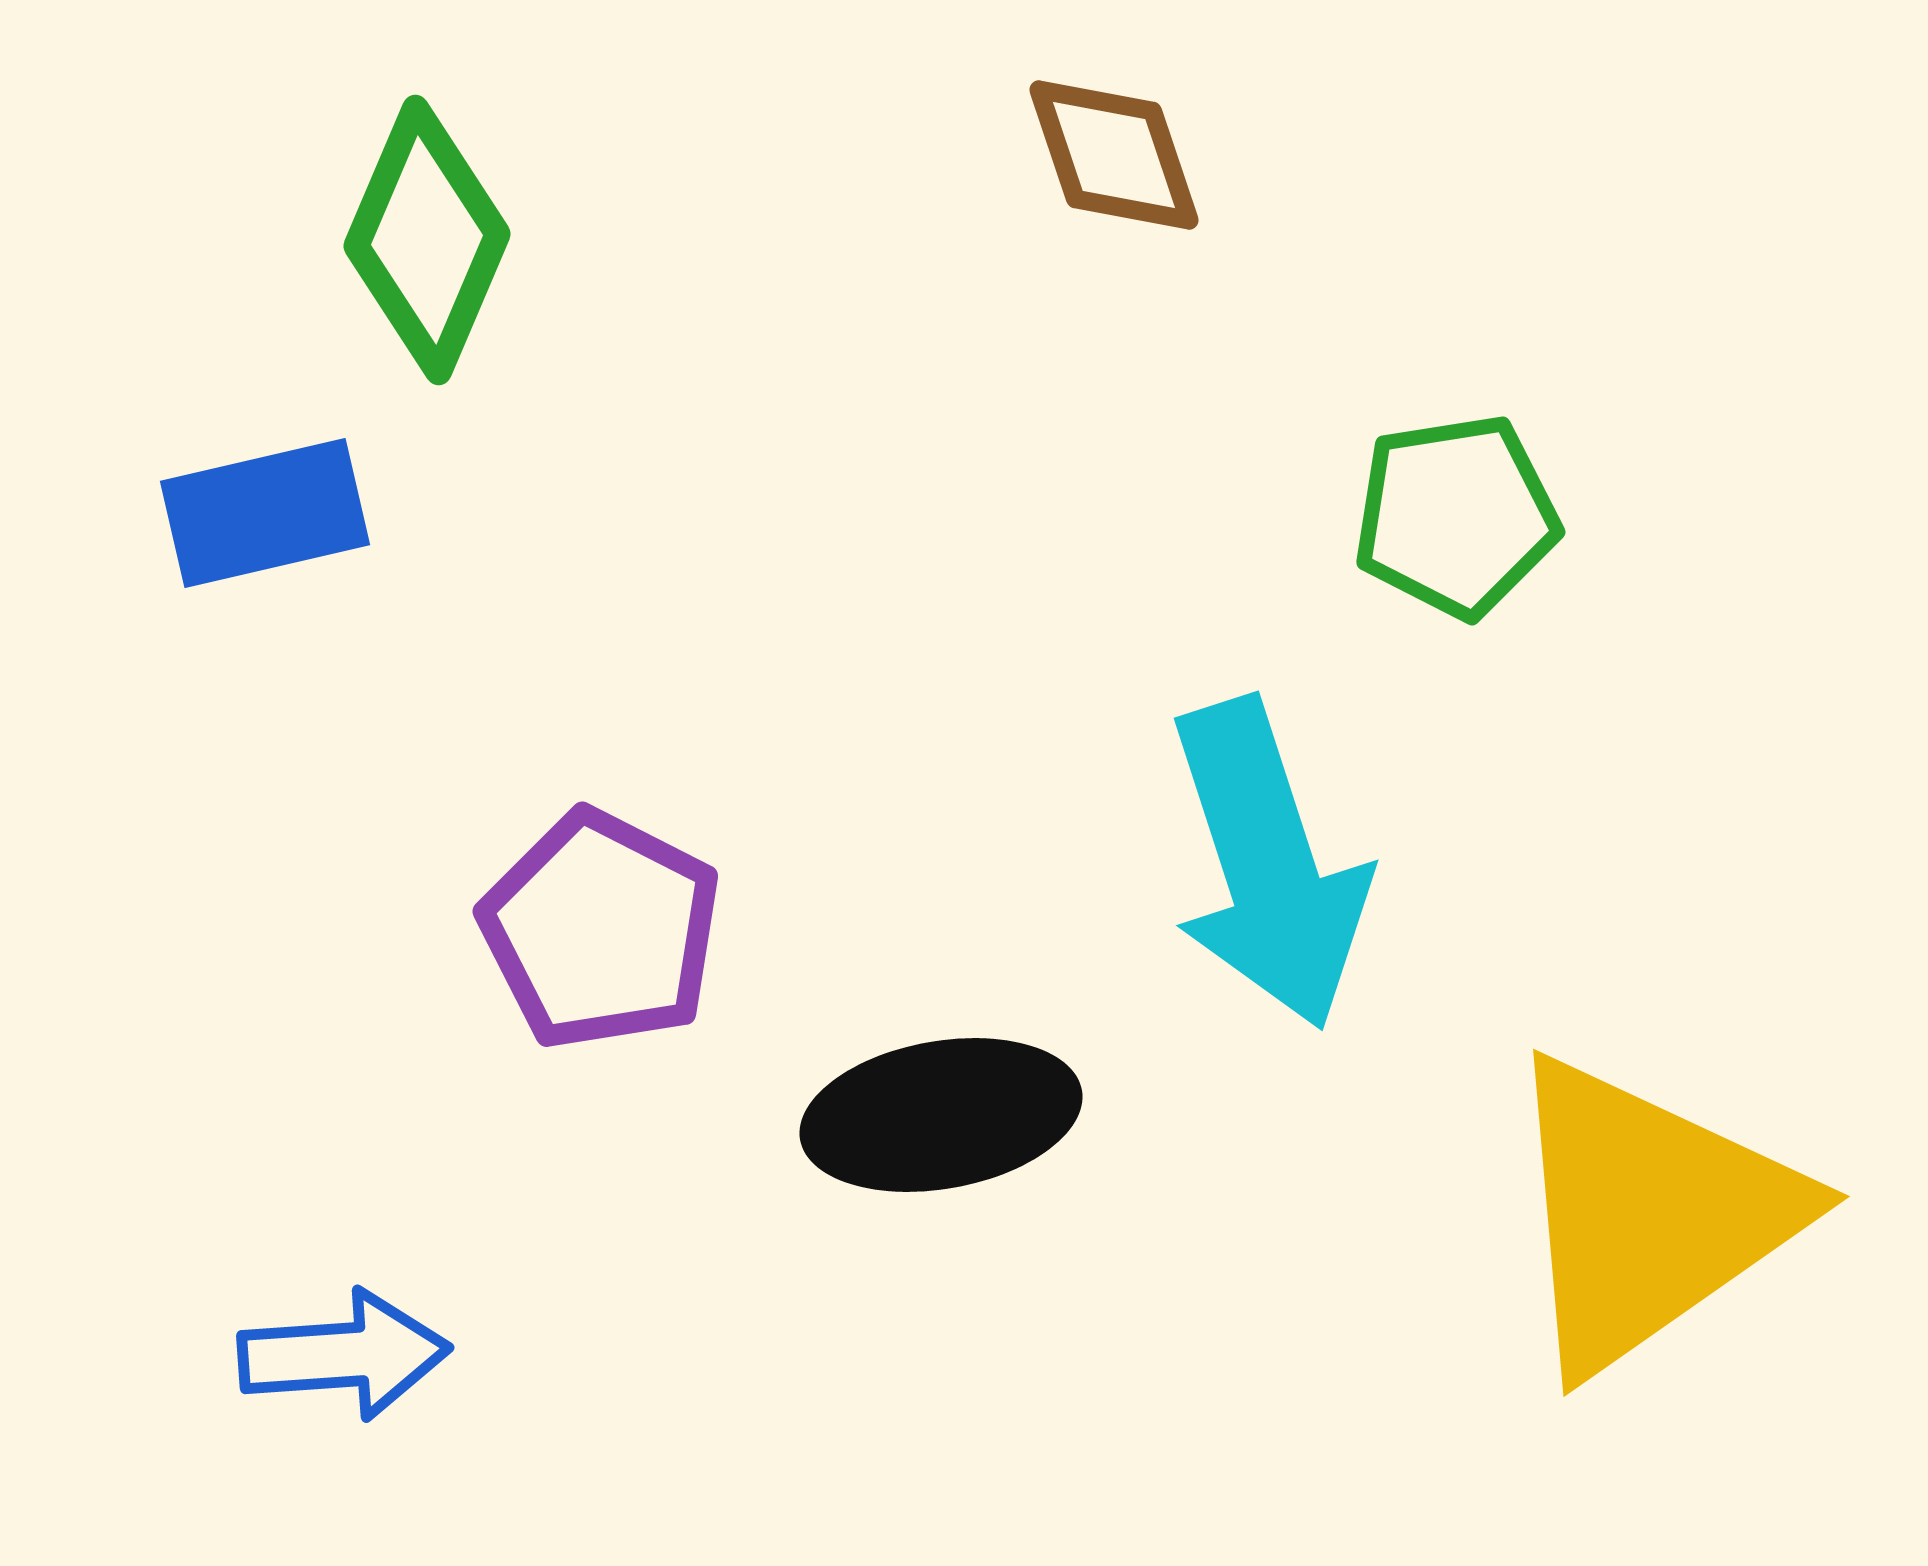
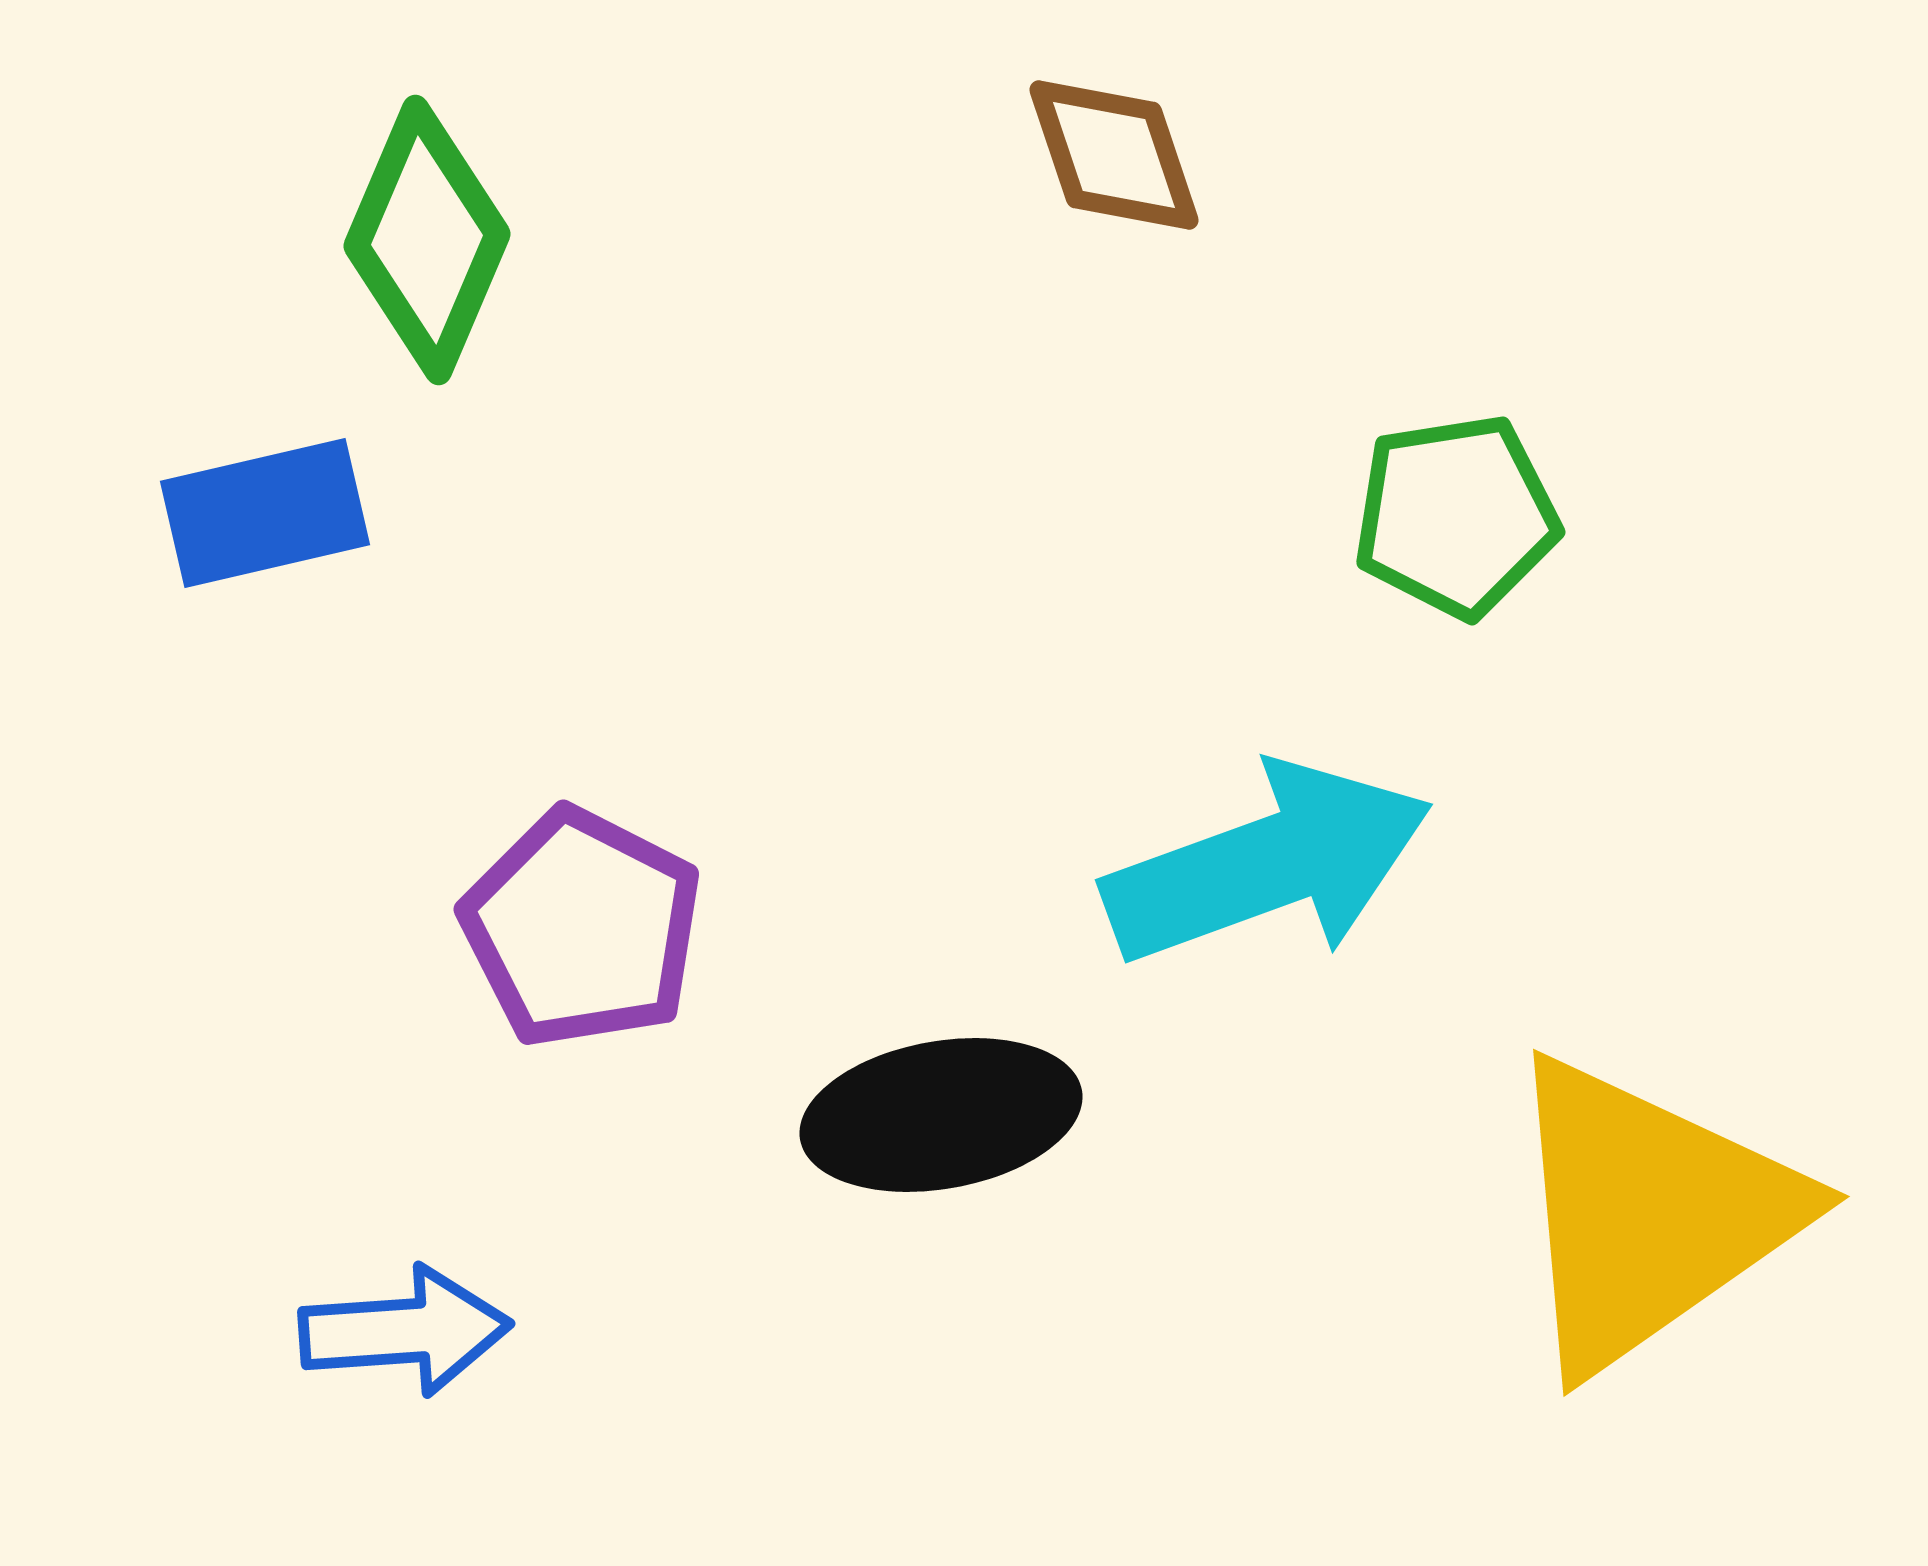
cyan arrow: rotated 92 degrees counterclockwise
purple pentagon: moved 19 px left, 2 px up
blue arrow: moved 61 px right, 24 px up
